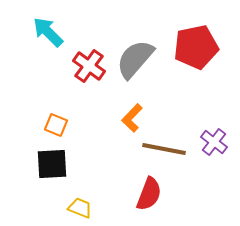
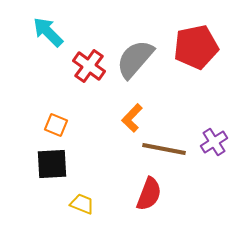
purple cross: rotated 20 degrees clockwise
yellow trapezoid: moved 2 px right, 4 px up
